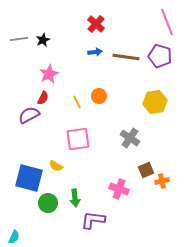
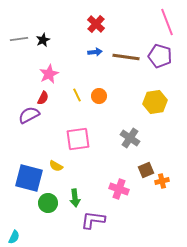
yellow line: moved 7 px up
